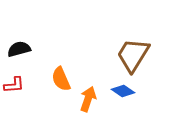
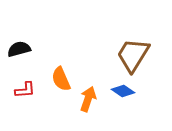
red L-shape: moved 11 px right, 5 px down
